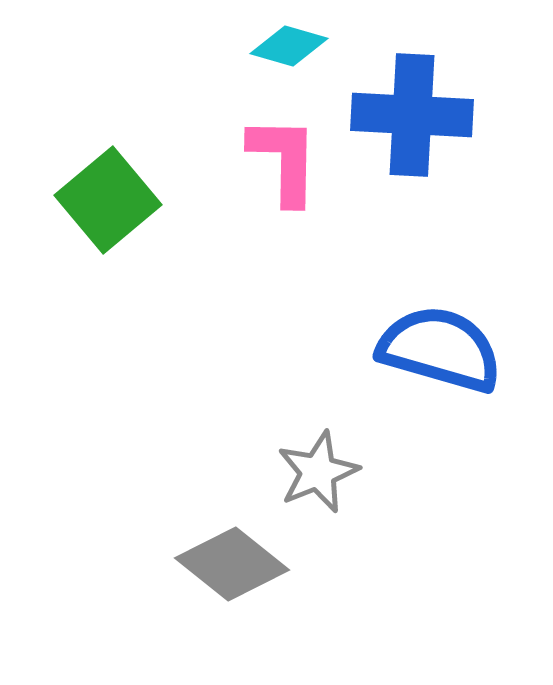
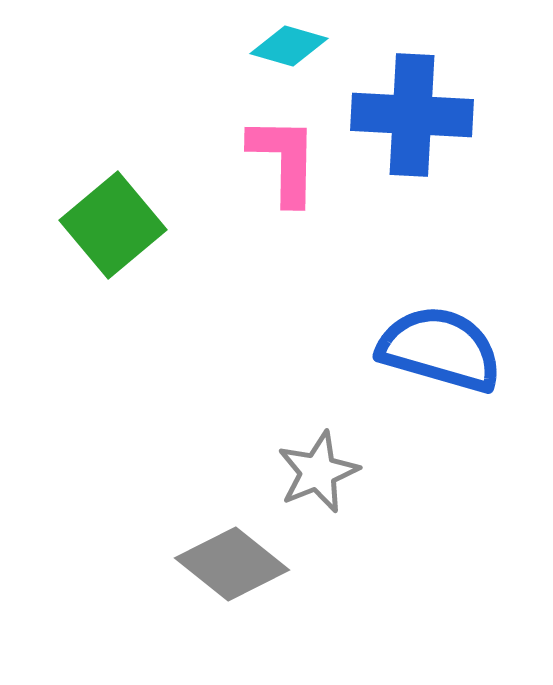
green square: moved 5 px right, 25 px down
